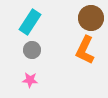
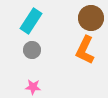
cyan rectangle: moved 1 px right, 1 px up
pink star: moved 3 px right, 7 px down
